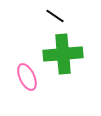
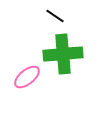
pink ellipse: rotated 76 degrees clockwise
